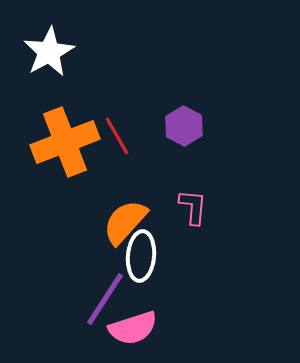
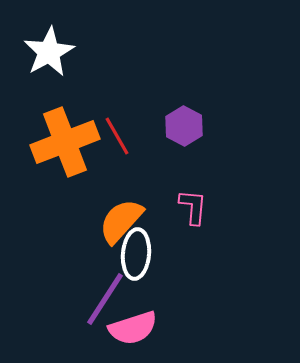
orange semicircle: moved 4 px left, 1 px up
white ellipse: moved 5 px left, 2 px up
